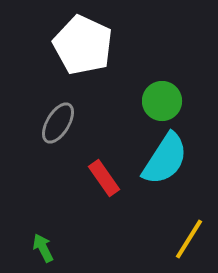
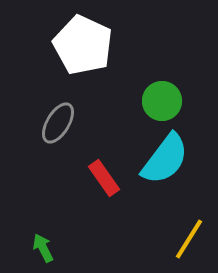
cyan semicircle: rotated 4 degrees clockwise
